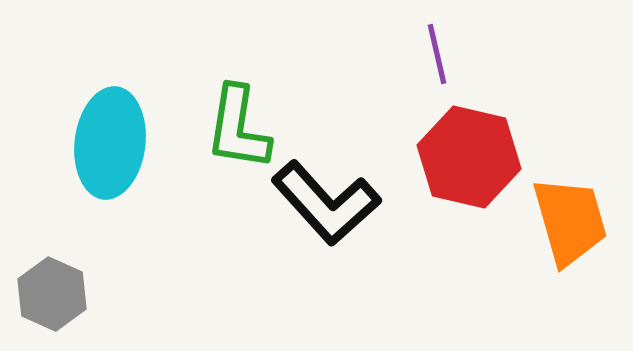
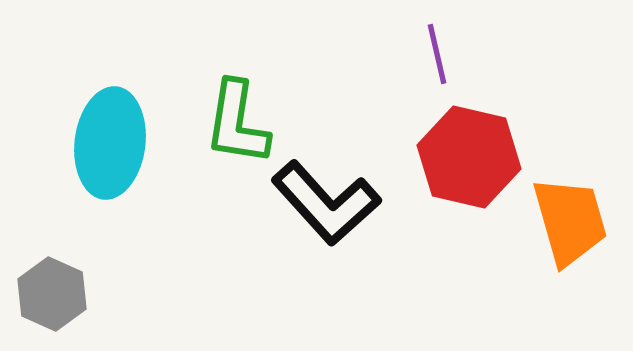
green L-shape: moved 1 px left, 5 px up
